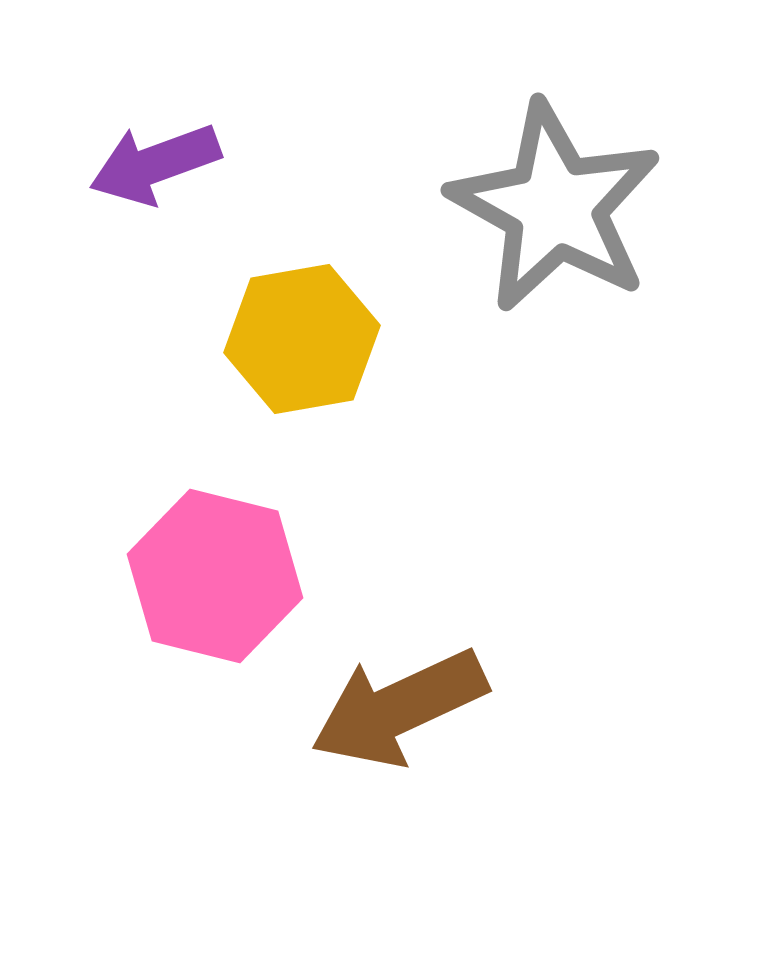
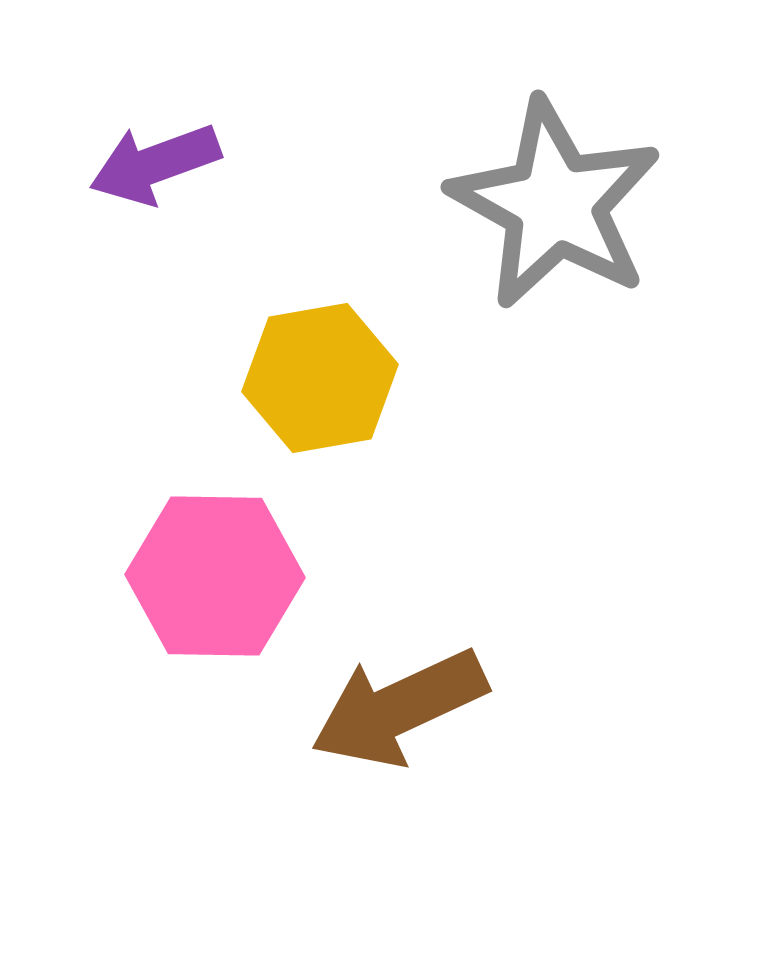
gray star: moved 3 px up
yellow hexagon: moved 18 px right, 39 px down
pink hexagon: rotated 13 degrees counterclockwise
